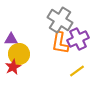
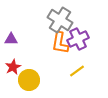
yellow circle: moved 10 px right, 26 px down
